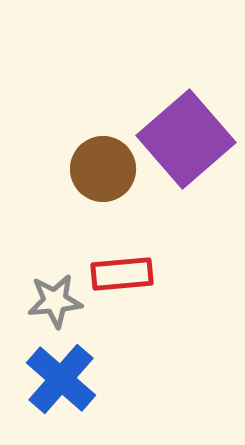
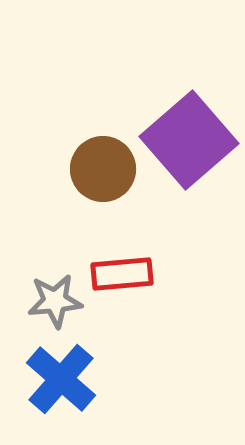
purple square: moved 3 px right, 1 px down
